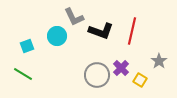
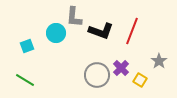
gray L-shape: rotated 30 degrees clockwise
red line: rotated 8 degrees clockwise
cyan circle: moved 1 px left, 3 px up
green line: moved 2 px right, 6 px down
